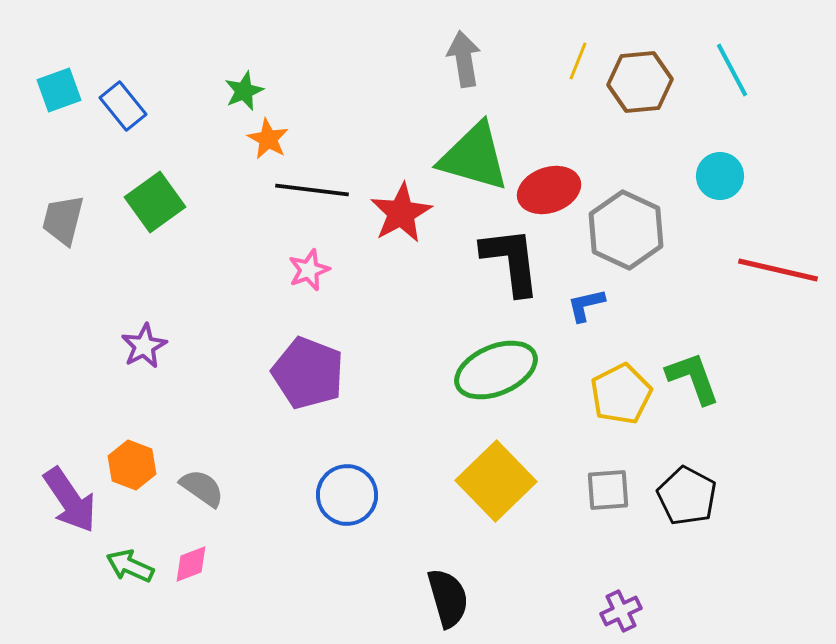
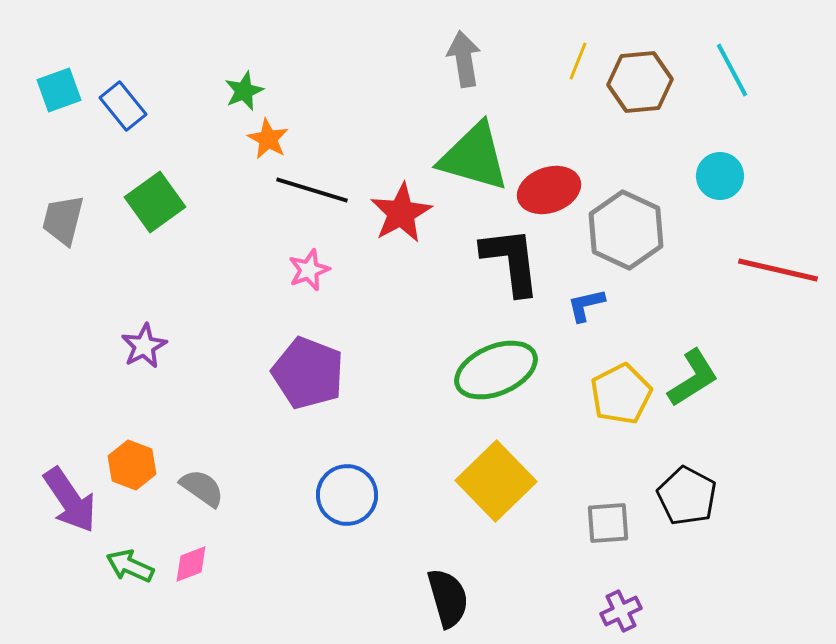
black line: rotated 10 degrees clockwise
green L-shape: rotated 78 degrees clockwise
gray square: moved 33 px down
